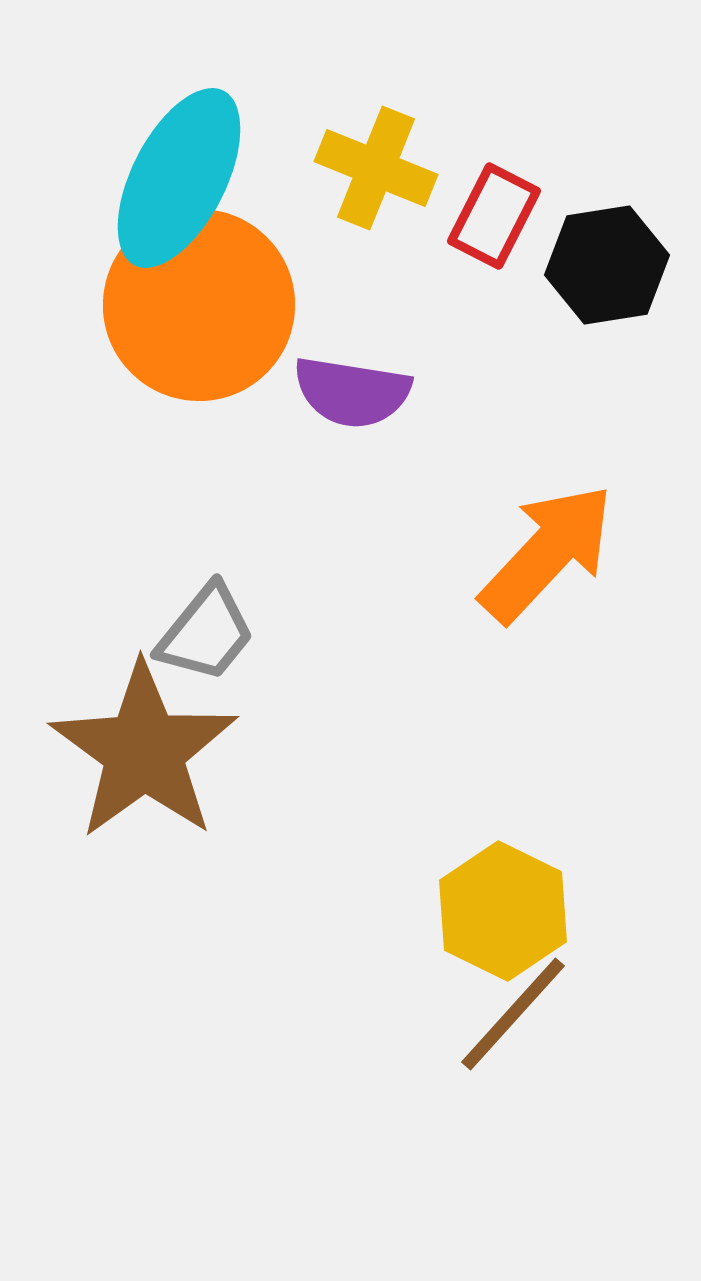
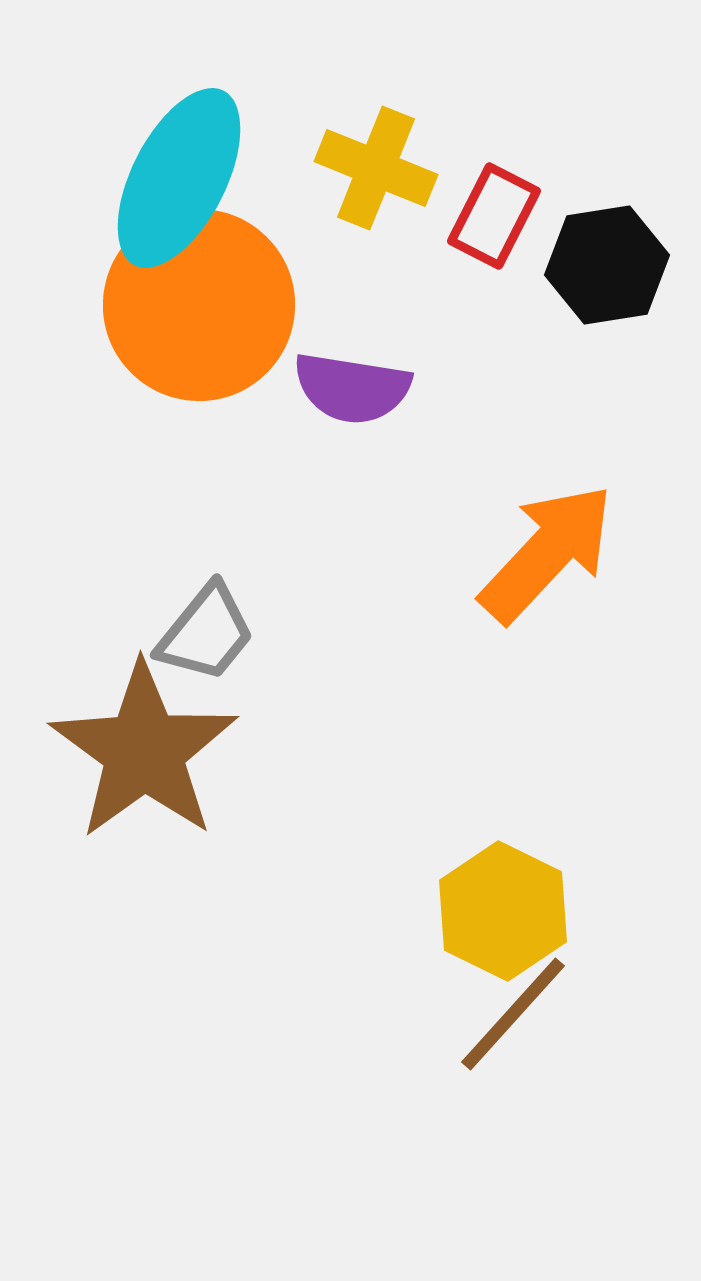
purple semicircle: moved 4 px up
